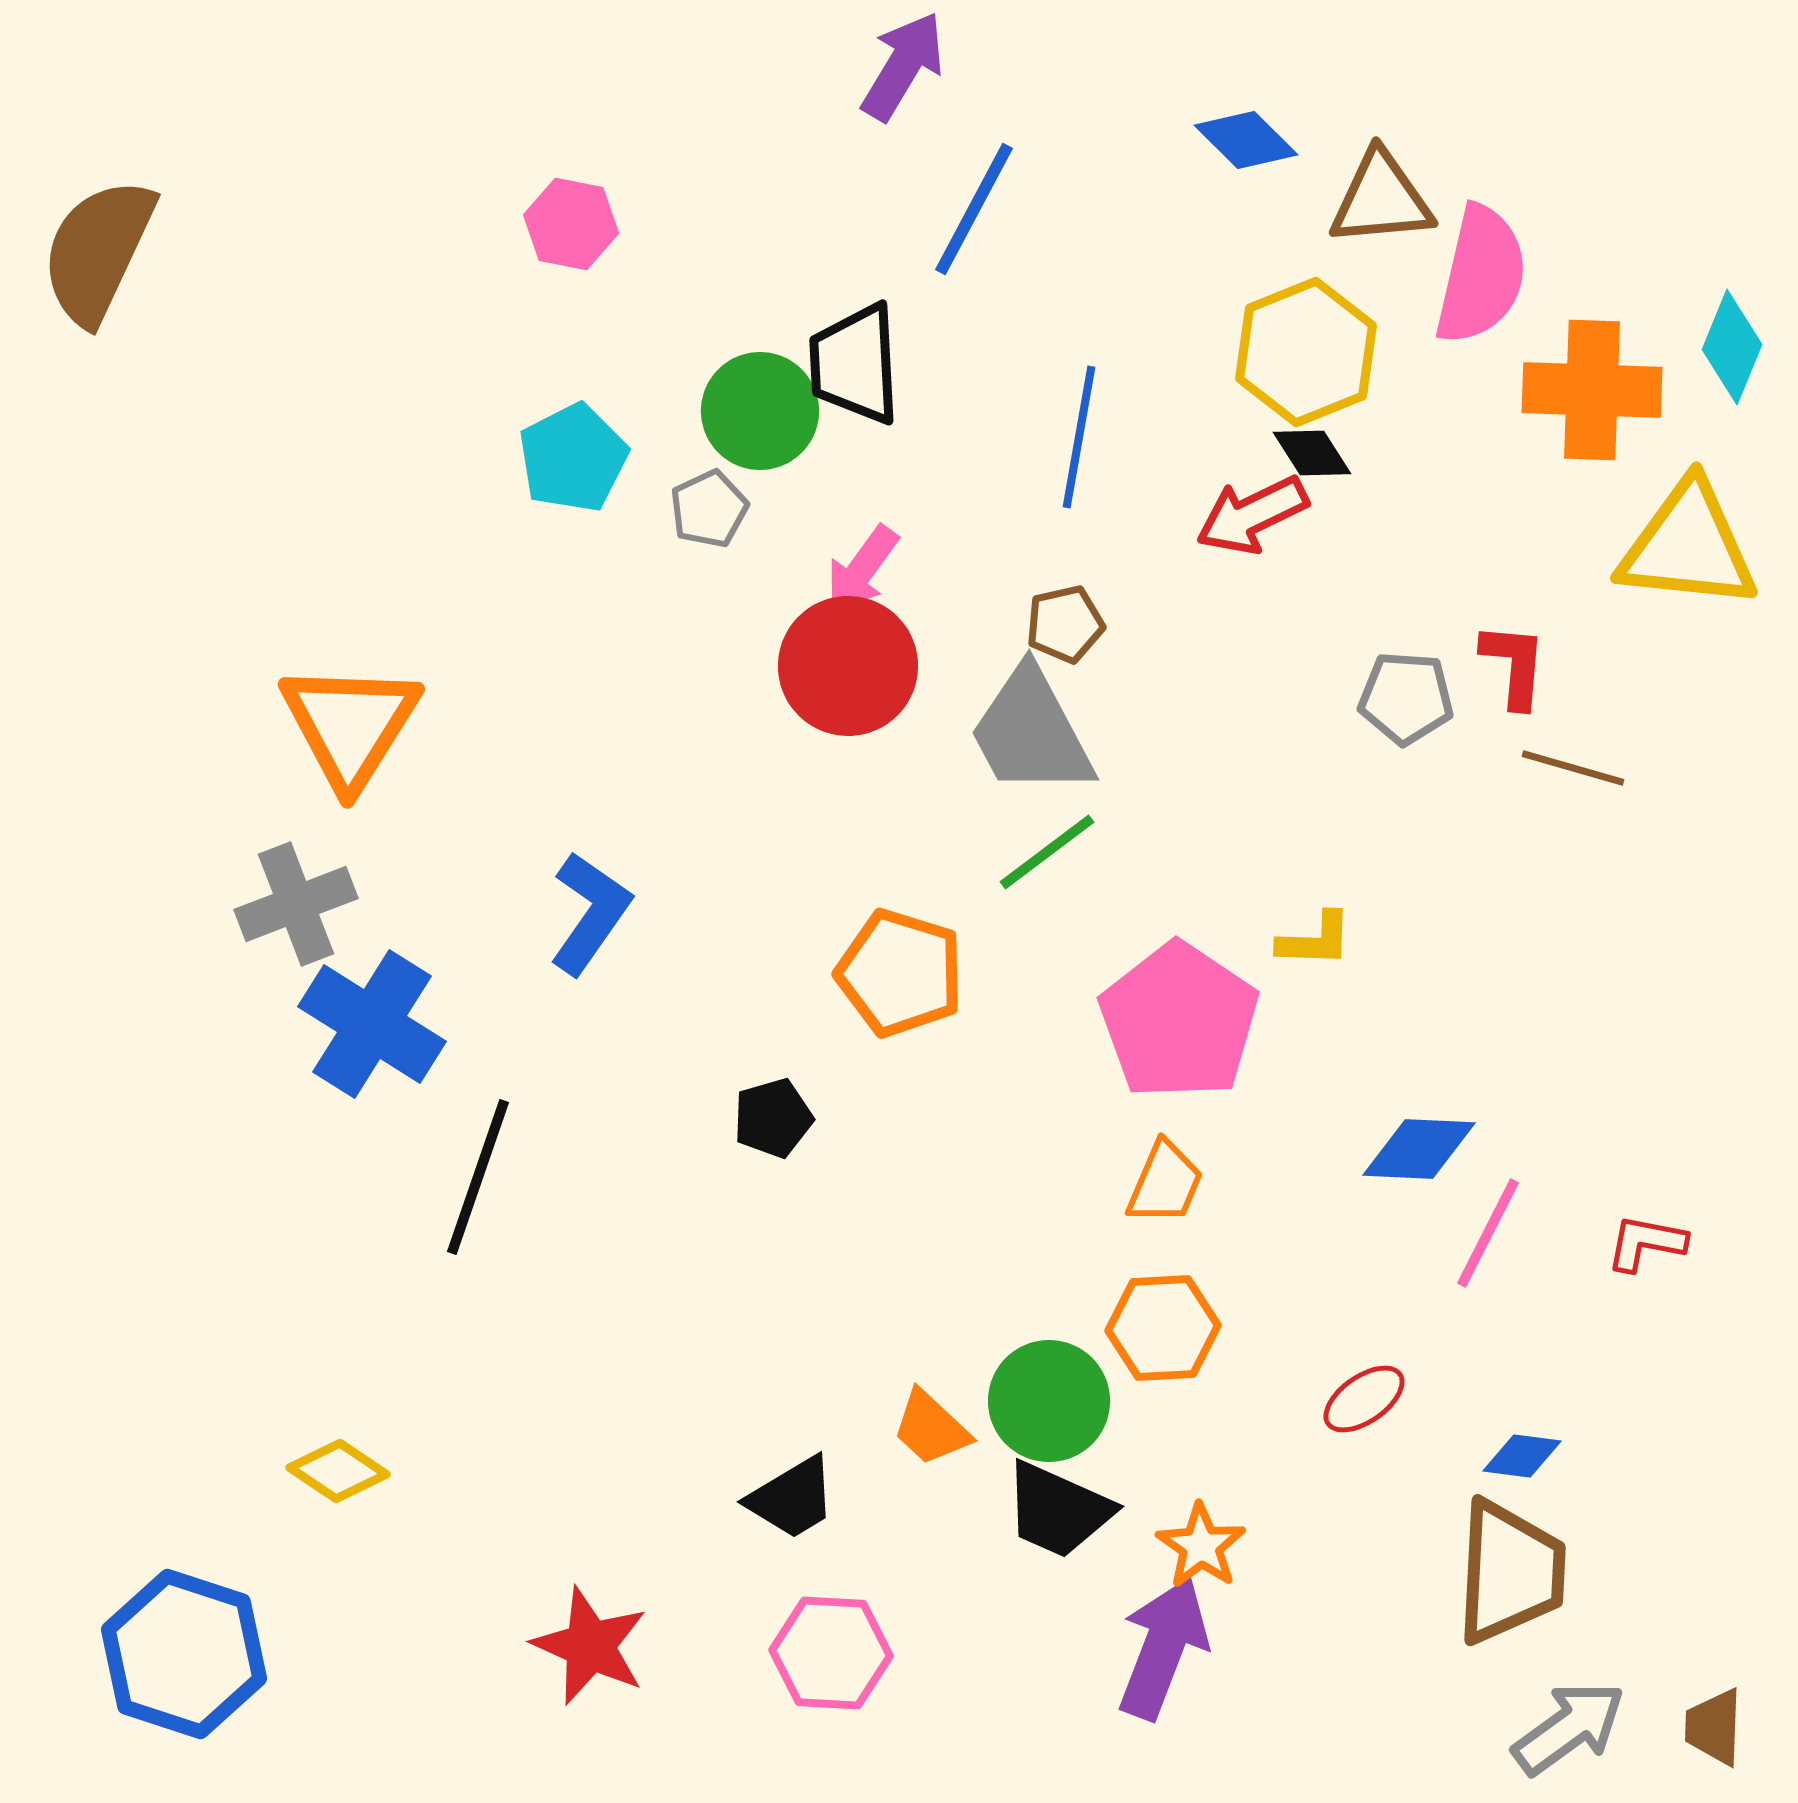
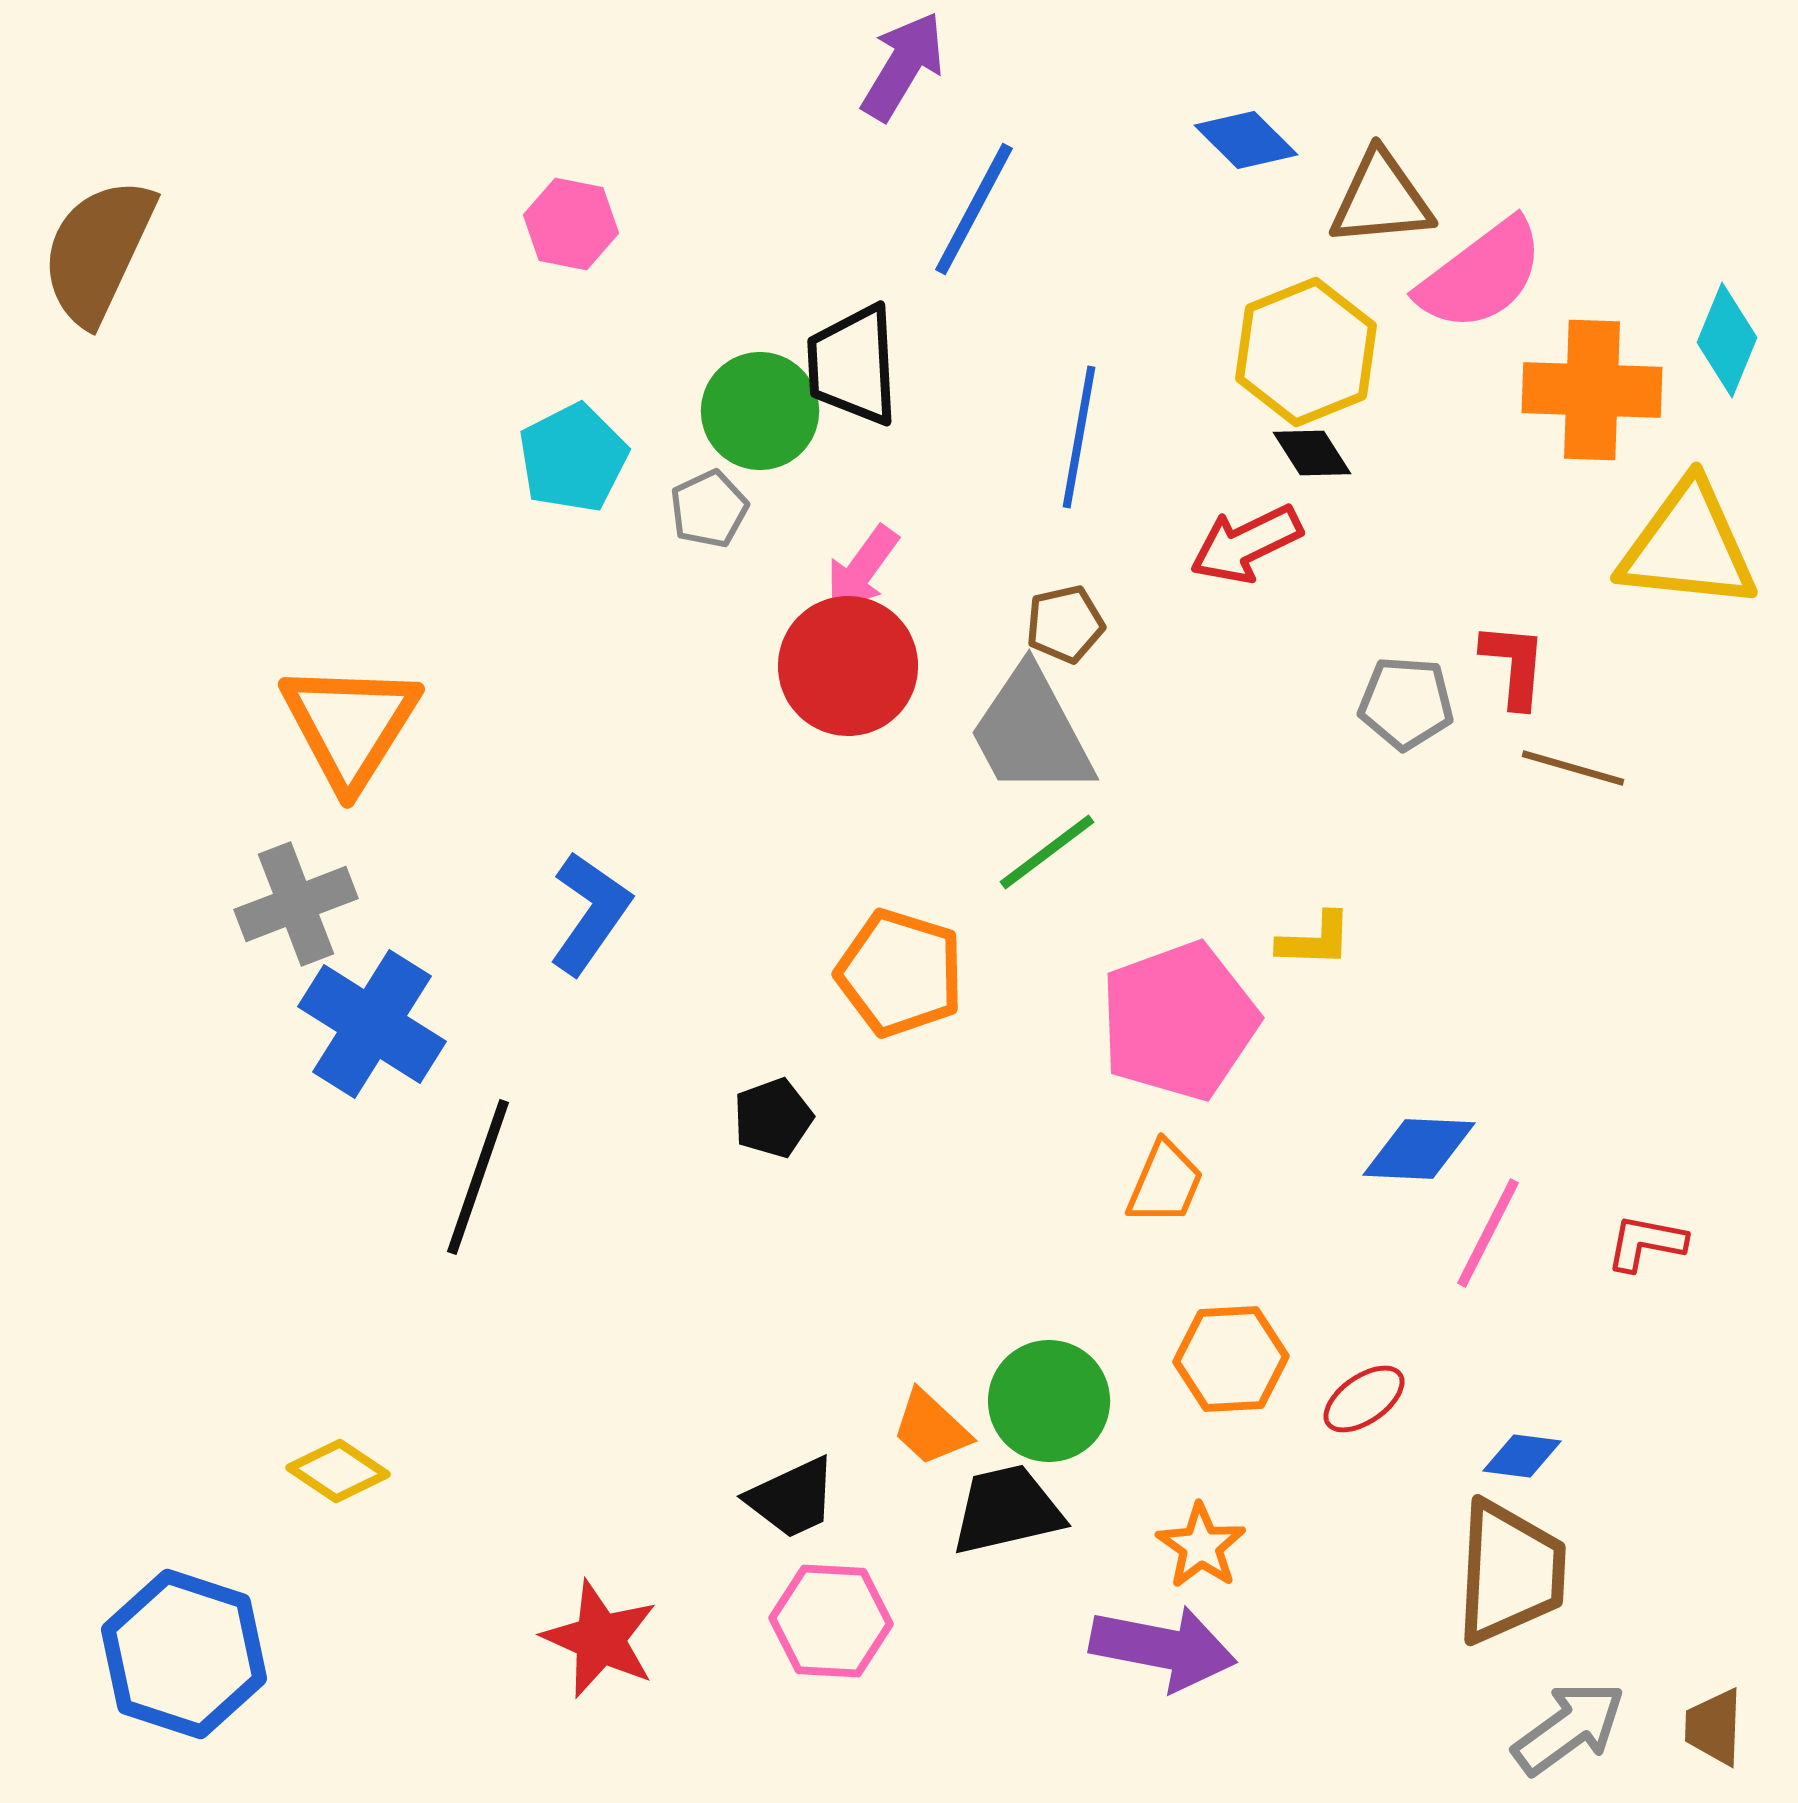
pink semicircle at (1481, 275): rotated 40 degrees clockwise
cyan diamond at (1732, 347): moved 5 px left, 7 px up
black trapezoid at (855, 364): moved 2 px left, 1 px down
red arrow at (1252, 515): moved 6 px left, 29 px down
gray pentagon at (1406, 698): moved 5 px down
pink pentagon at (1179, 1021): rotated 18 degrees clockwise
black pentagon at (773, 1118): rotated 4 degrees counterclockwise
orange hexagon at (1163, 1328): moved 68 px right, 31 px down
black trapezoid at (792, 1498): rotated 6 degrees clockwise
black trapezoid at (1058, 1510): moved 51 px left; rotated 143 degrees clockwise
red star at (590, 1646): moved 10 px right, 7 px up
purple arrow at (1163, 1648): rotated 80 degrees clockwise
pink hexagon at (831, 1653): moved 32 px up
